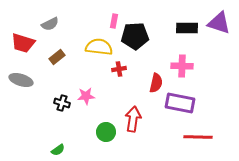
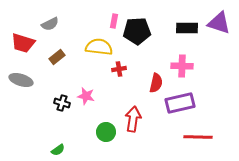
black pentagon: moved 2 px right, 5 px up
pink star: rotated 18 degrees clockwise
purple rectangle: rotated 24 degrees counterclockwise
